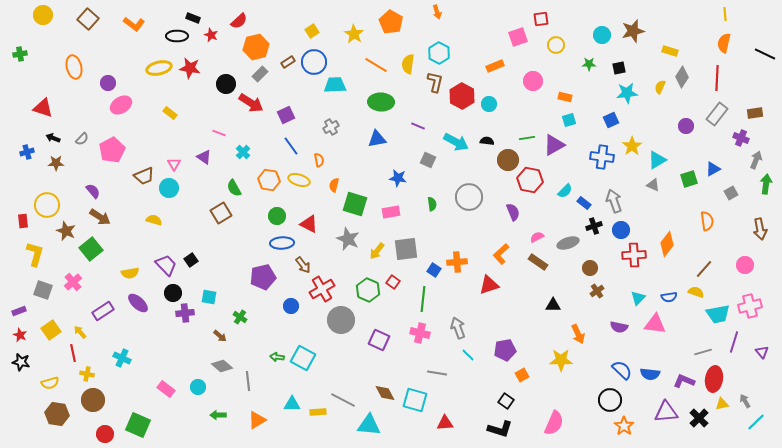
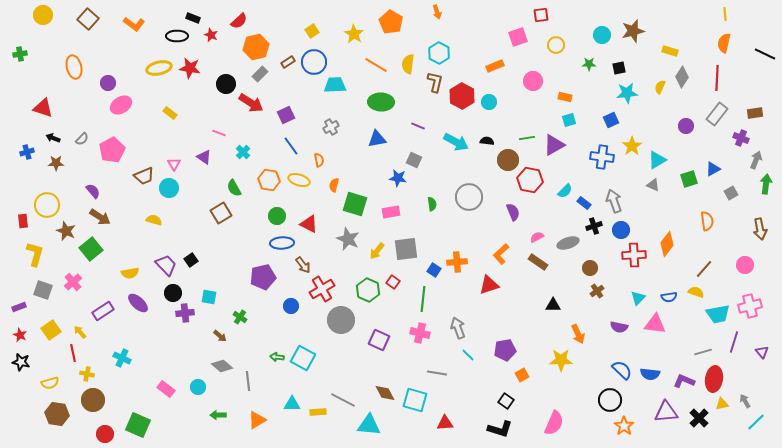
red square at (541, 19): moved 4 px up
cyan circle at (489, 104): moved 2 px up
gray square at (428, 160): moved 14 px left
purple rectangle at (19, 311): moved 4 px up
